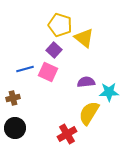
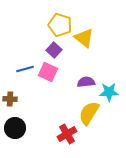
brown cross: moved 3 px left, 1 px down; rotated 16 degrees clockwise
